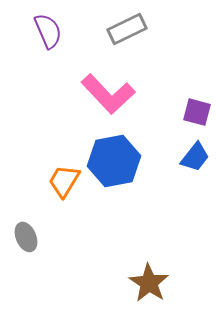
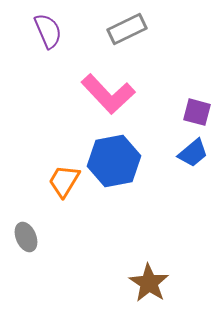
blue trapezoid: moved 2 px left, 4 px up; rotated 12 degrees clockwise
